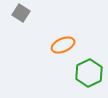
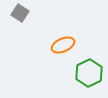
gray square: moved 1 px left
